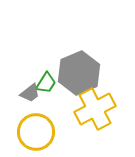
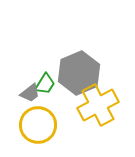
green trapezoid: moved 1 px left, 1 px down
yellow cross: moved 3 px right, 4 px up
yellow circle: moved 2 px right, 7 px up
